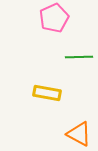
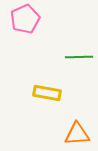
pink pentagon: moved 29 px left, 1 px down
orange triangle: moved 2 px left; rotated 32 degrees counterclockwise
